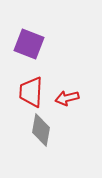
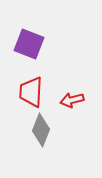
red arrow: moved 5 px right, 2 px down
gray diamond: rotated 12 degrees clockwise
